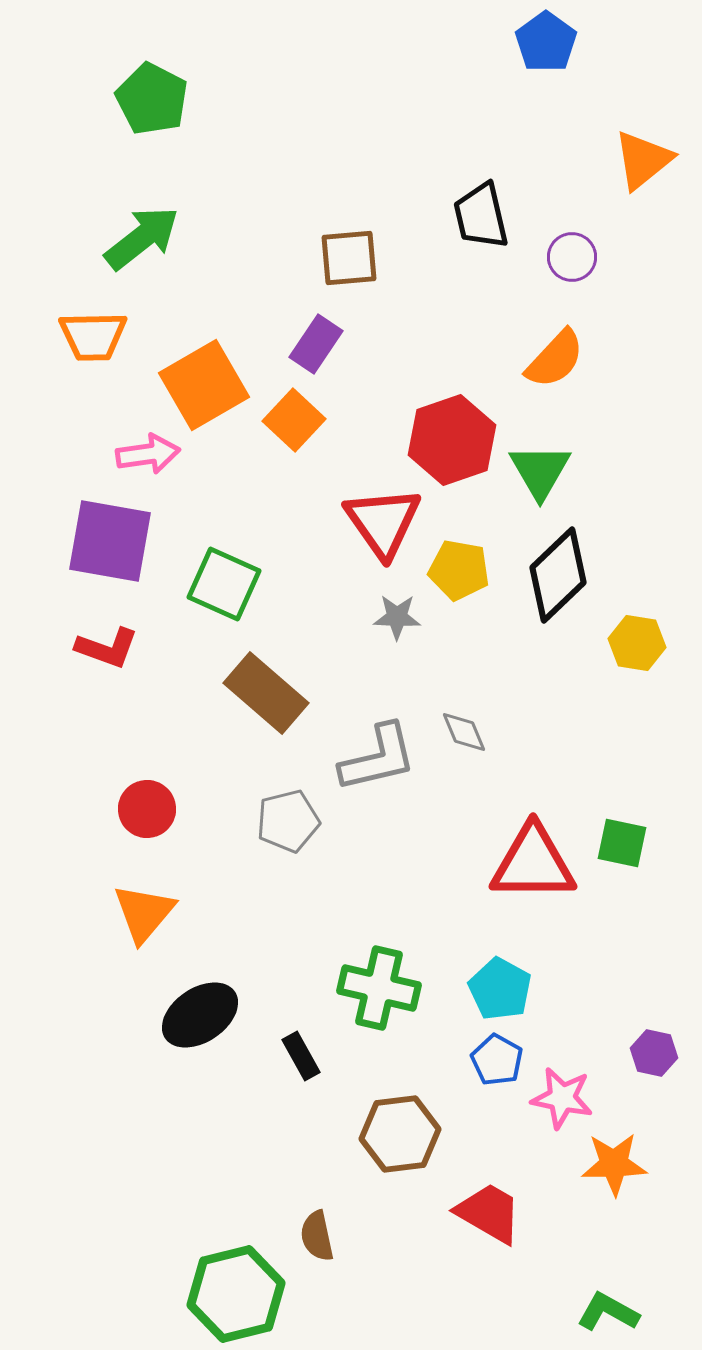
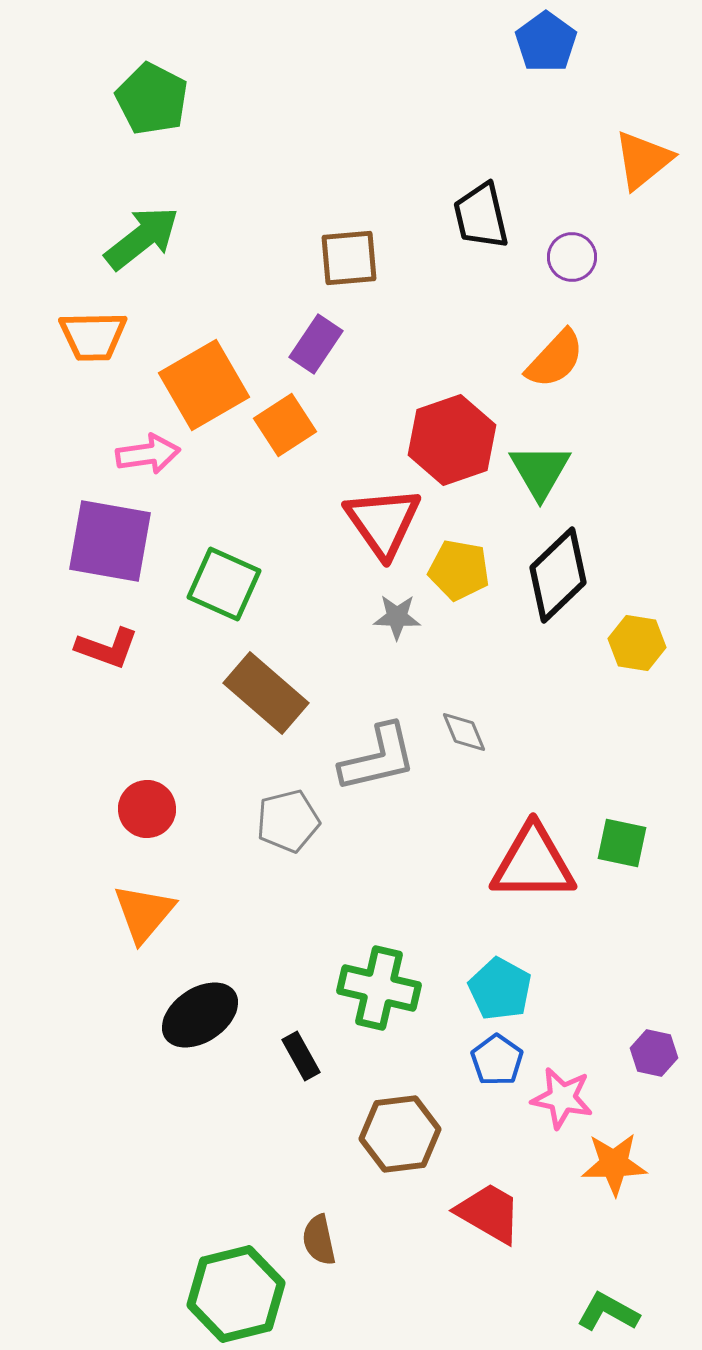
orange square at (294, 420): moved 9 px left, 5 px down; rotated 14 degrees clockwise
blue pentagon at (497, 1060): rotated 6 degrees clockwise
brown semicircle at (317, 1236): moved 2 px right, 4 px down
